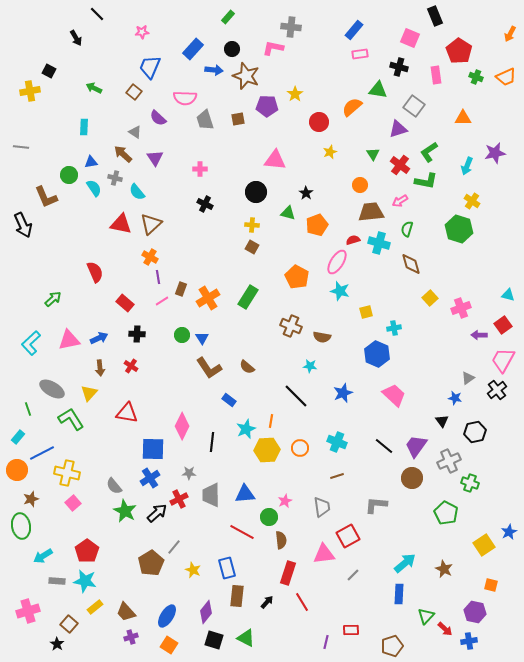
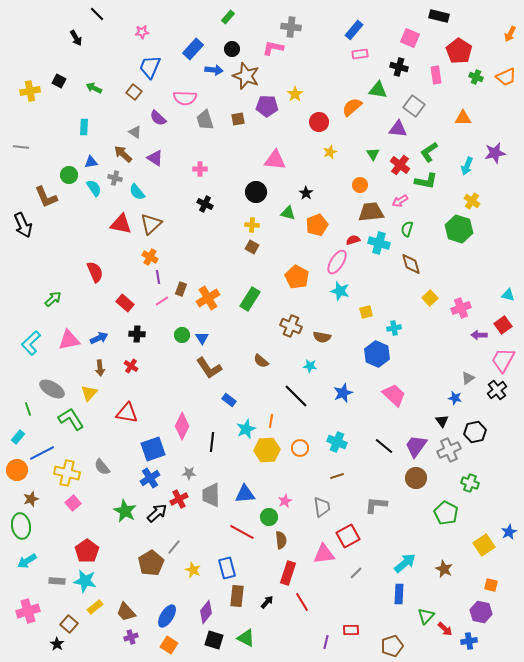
black rectangle at (435, 16): moved 4 px right; rotated 54 degrees counterclockwise
black square at (49, 71): moved 10 px right, 10 px down
purple triangle at (398, 129): rotated 24 degrees clockwise
purple triangle at (155, 158): rotated 24 degrees counterclockwise
green rectangle at (248, 297): moved 2 px right, 2 px down
brown semicircle at (247, 367): moved 14 px right, 6 px up
blue square at (153, 449): rotated 20 degrees counterclockwise
gray cross at (449, 461): moved 11 px up
brown circle at (412, 478): moved 4 px right
gray semicircle at (114, 486): moved 12 px left, 19 px up
cyan arrow at (43, 556): moved 16 px left, 5 px down
gray line at (353, 575): moved 3 px right, 2 px up
purple hexagon at (475, 612): moved 6 px right
